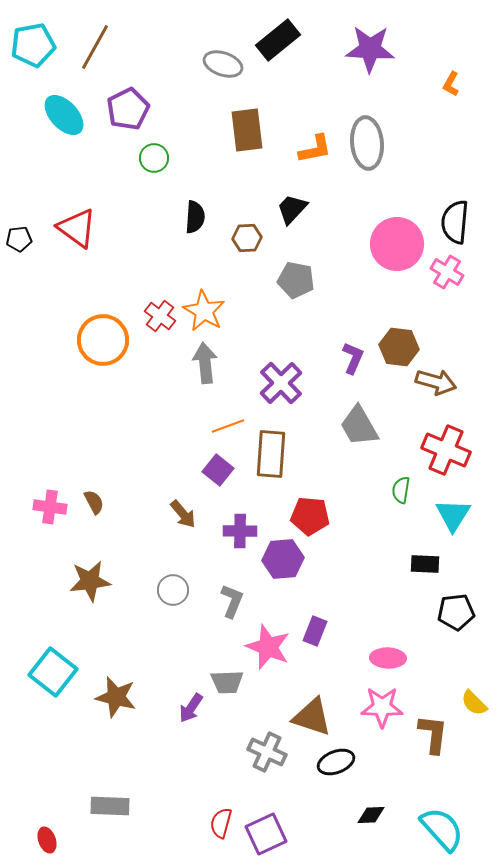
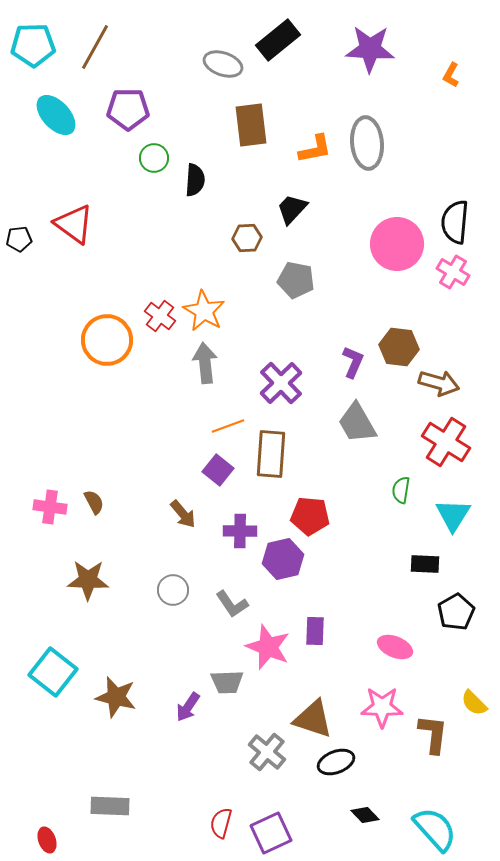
cyan pentagon at (33, 45): rotated 9 degrees clockwise
orange L-shape at (451, 84): moved 9 px up
purple pentagon at (128, 109): rotated 27 degrees clockwise
cyan ellipse at (64, 115): moved 8 px left
brown rectangle at (247, 130): moved 4 px right, 5 px up
black semicircle at (195, 217): moved 37 px up
red triangle at (77, 228): moved 3 px left, 4 px up
pink cross at (447, 272): moved 6 px right
orange circle at (103, 340): moved 4 px right
purple L-shape at (353, 358): moved 4 px down
brown arrow at (436, 382): moved 3 px right, 1 px down
gray trapezoid at (359, 426): moved 2 px left, 3 px up
red cross at (446, 450): moved 8 px up; rotated 9 degrees clockwise
purple hexagon at (283, 559): rotated 9 degrees counterclockwise
brown star at (90, 581): moved 2 px left, 1 px up; rotated 9 degrees clockwise
gray L-shape at (232, 601): moved 3 px down; rotated 124 degrees clockwise
black pentagon at (456, 612): rotated 24 degrees counterclockwise
purple rectangle at (315, 631): rotated 20 degrees counterclockwise
pink ellipse at (388, 658): moved 7 px right, 11 px up; rotated 20 degrees clockwise
purple arrow at (191, 708): moved 3 px left, 1 px up
brown triangle at (312, 717): moved 1 px right, 2 px down
gray cross at (267, 752): rotated 15 degrees clockwise
black diamond at (371, 815): moved 6 px left; rotated 48 degrees clockwise
cyan semicircle at (442, 829): moved 7 px left
purple square at (266, 834): moved 5 px right, 1 px up
